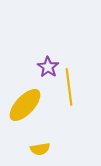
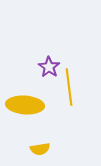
purple star: moved 1 px right
yellow ellipse: rotated 51 degrees clockwise
